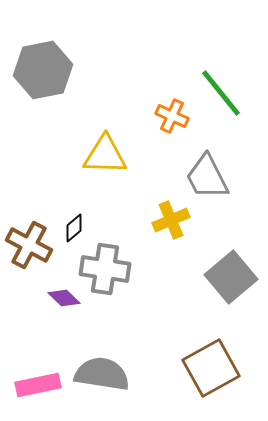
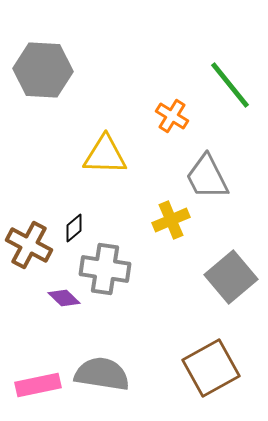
gray hexagon: rotated 14 degrees clockwise
green line: moved 9 px right, 8 px up
orange cross: rotated 8 degrees clockwise
